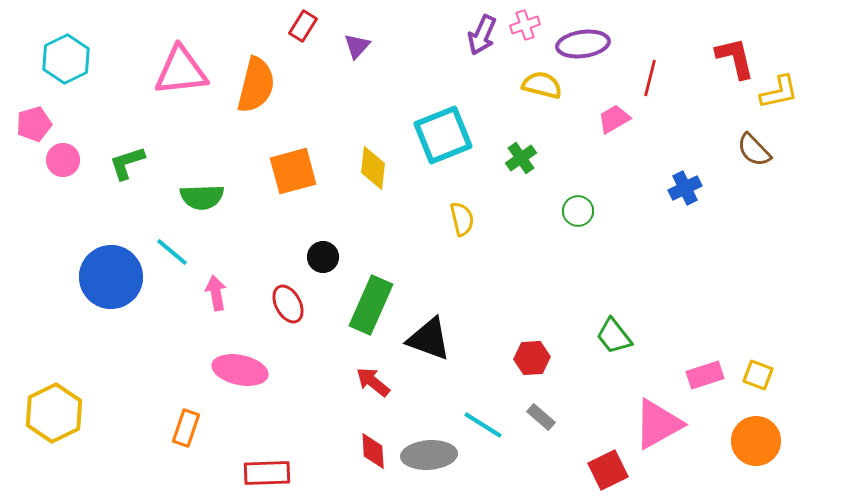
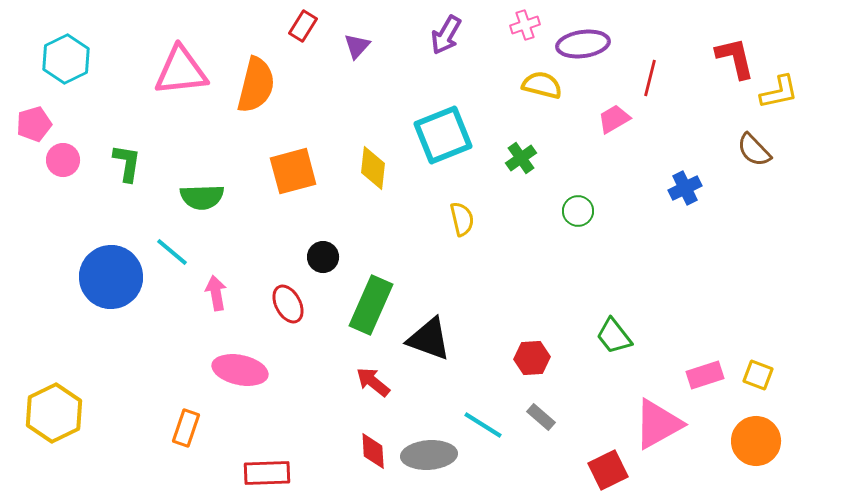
purple arrow at (482, 35): moved 36 px left; rotated 6 degrees clockwise
green L-shape at (127, 163): rotated 117 degrees clockwise
